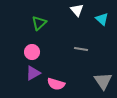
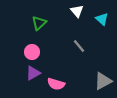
white triangle: moved 1 px down
gray line: moved 2 px left, 3 px up; rotated 40 degrees clockwise
gray triangle: rotated 36 degrees clockwise
